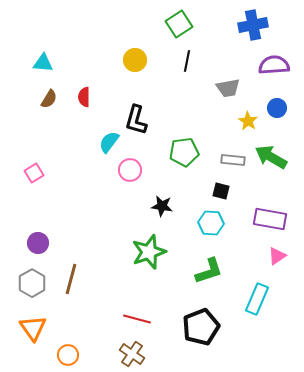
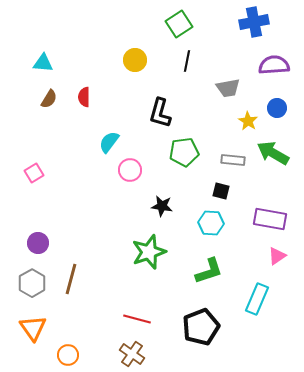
blue cross: moved 1 px right, 3 px up
black L-shape: moved 24 px right, 7 px up
green arrow: moved 2 px right, 4 px up
